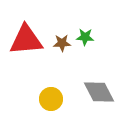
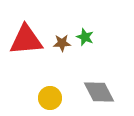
green star: rotated 18 degrees clockwise
yellow circle: moved 1 px left, 1 px up
